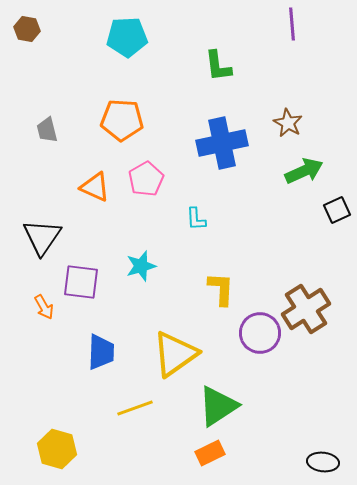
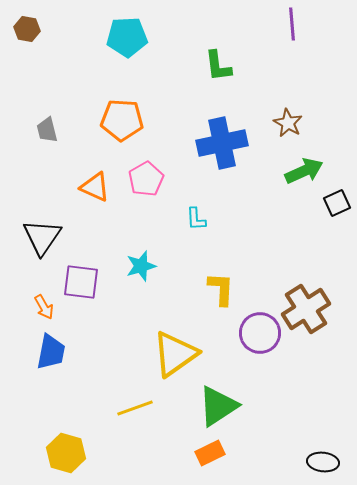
black square: moved 7 px up
blue trapezoid: moved 50 px left; rotated 9 degrees clockwise
yellow hexagon: moved 9 px right, 4 px down
